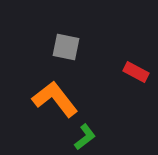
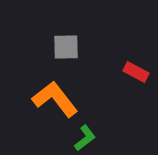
gray square: rotated 12 degrees counterclockwise
green L-shape: moved 1 px down
